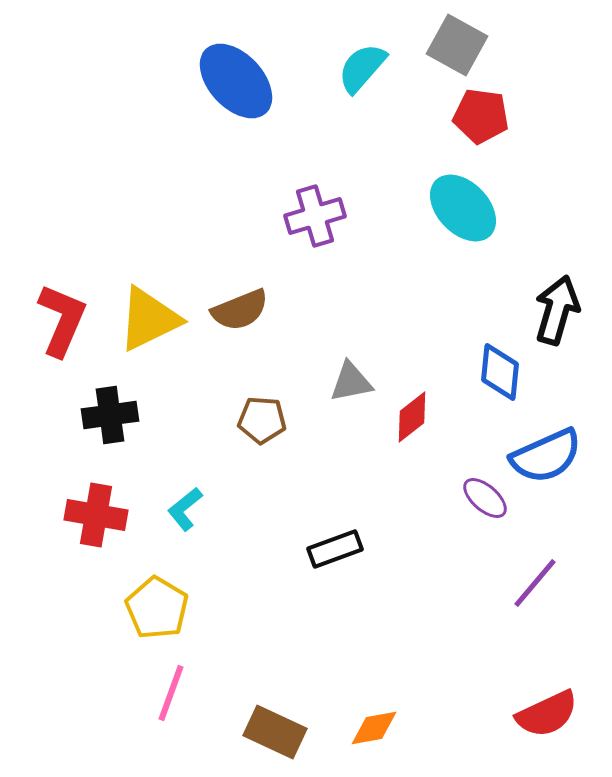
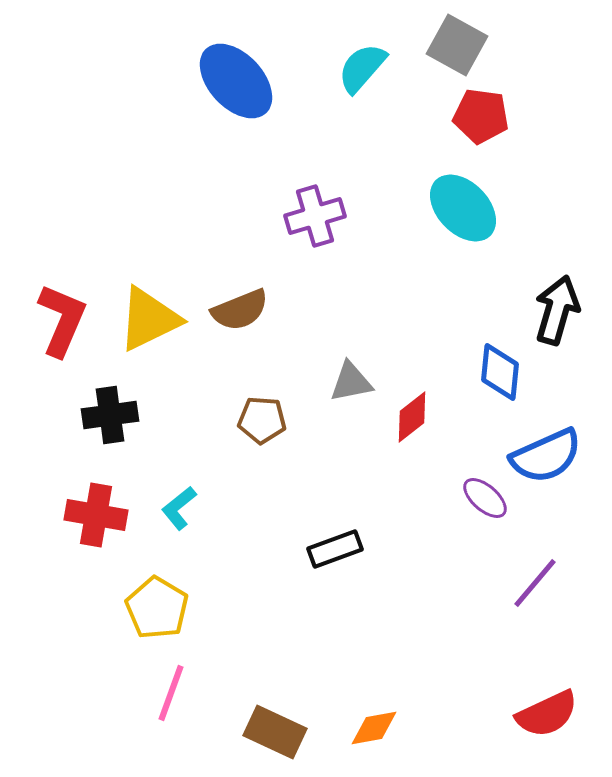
cyan L-shape: moved 6 px left, 1 px up
